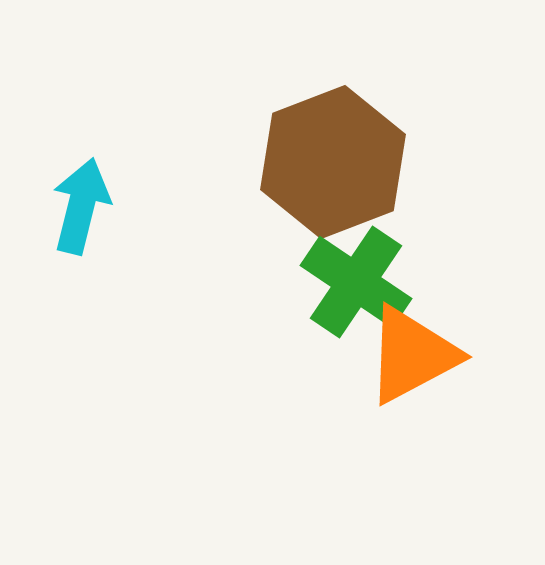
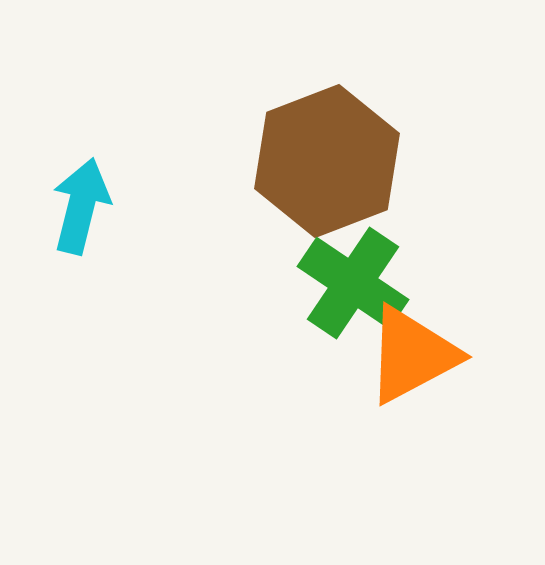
brown hexagon: moved 6 px left, 1 px up
green cross: moved 3 px left, 1 px down
